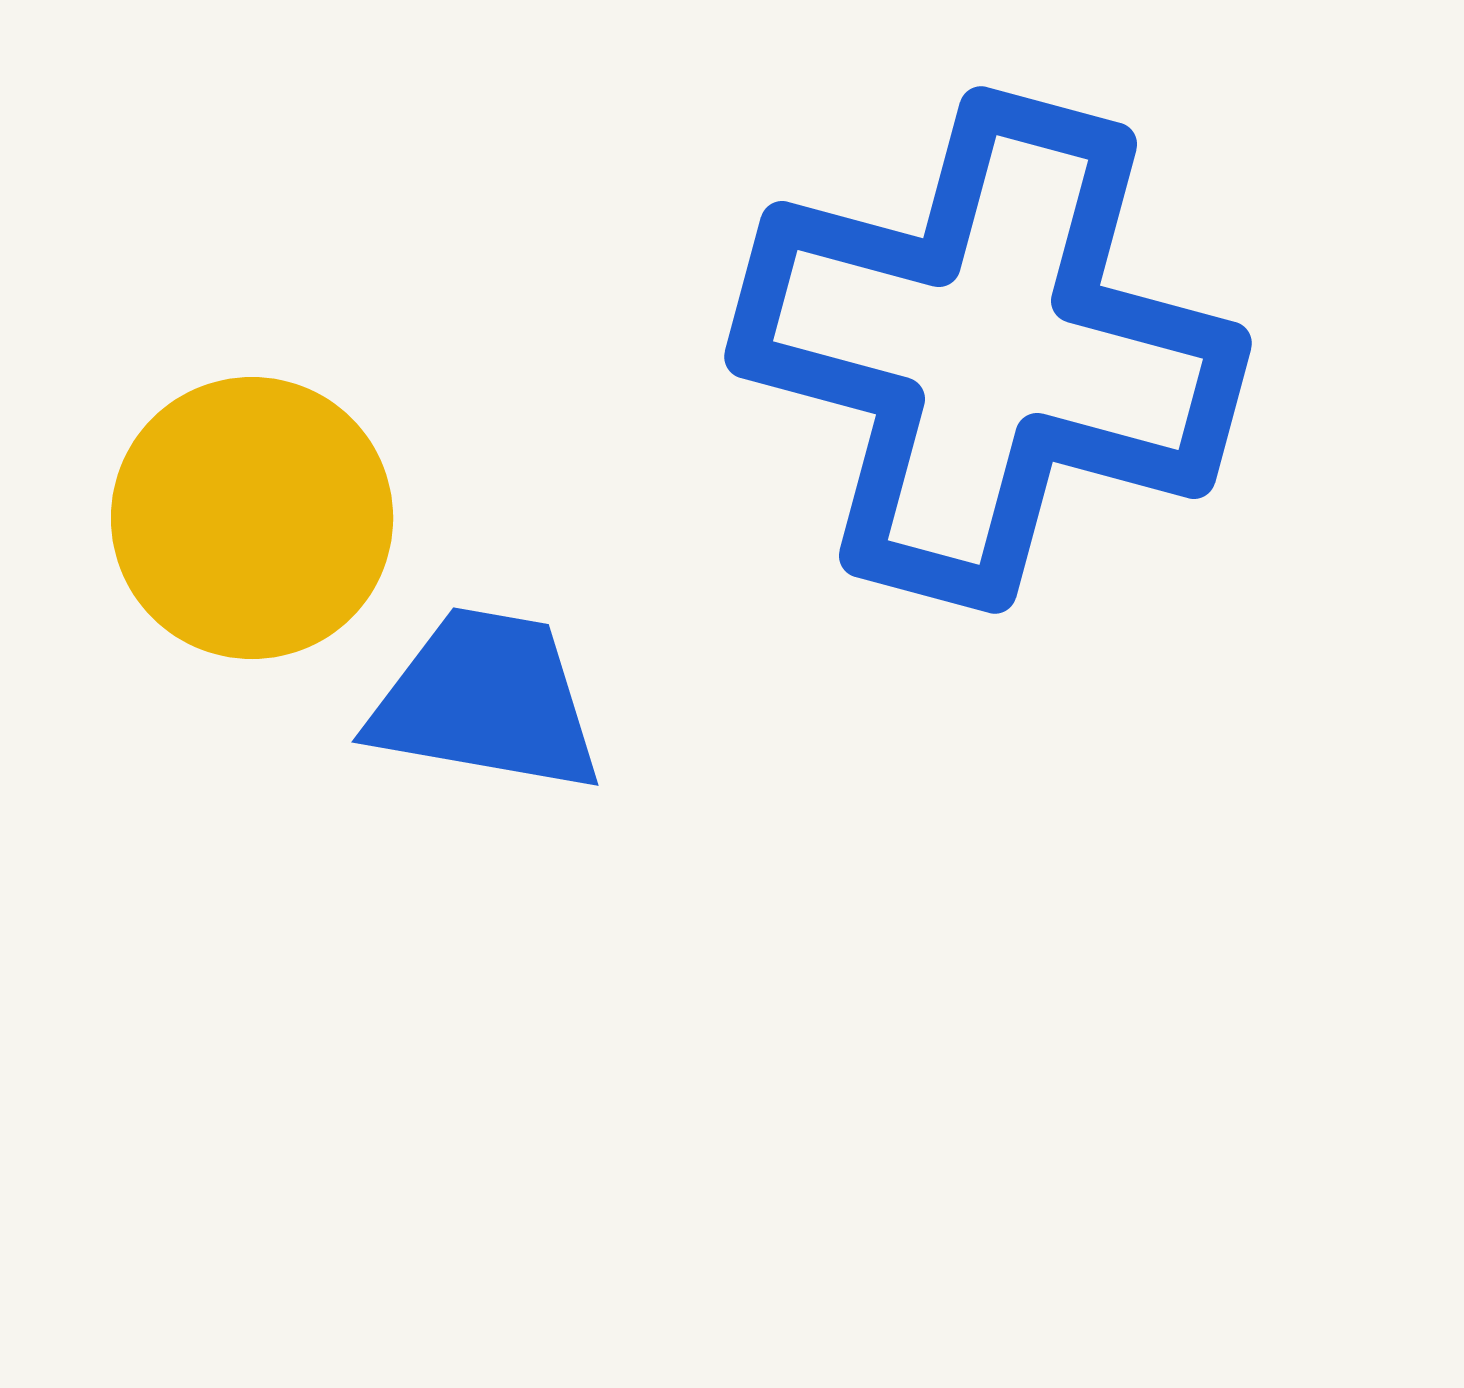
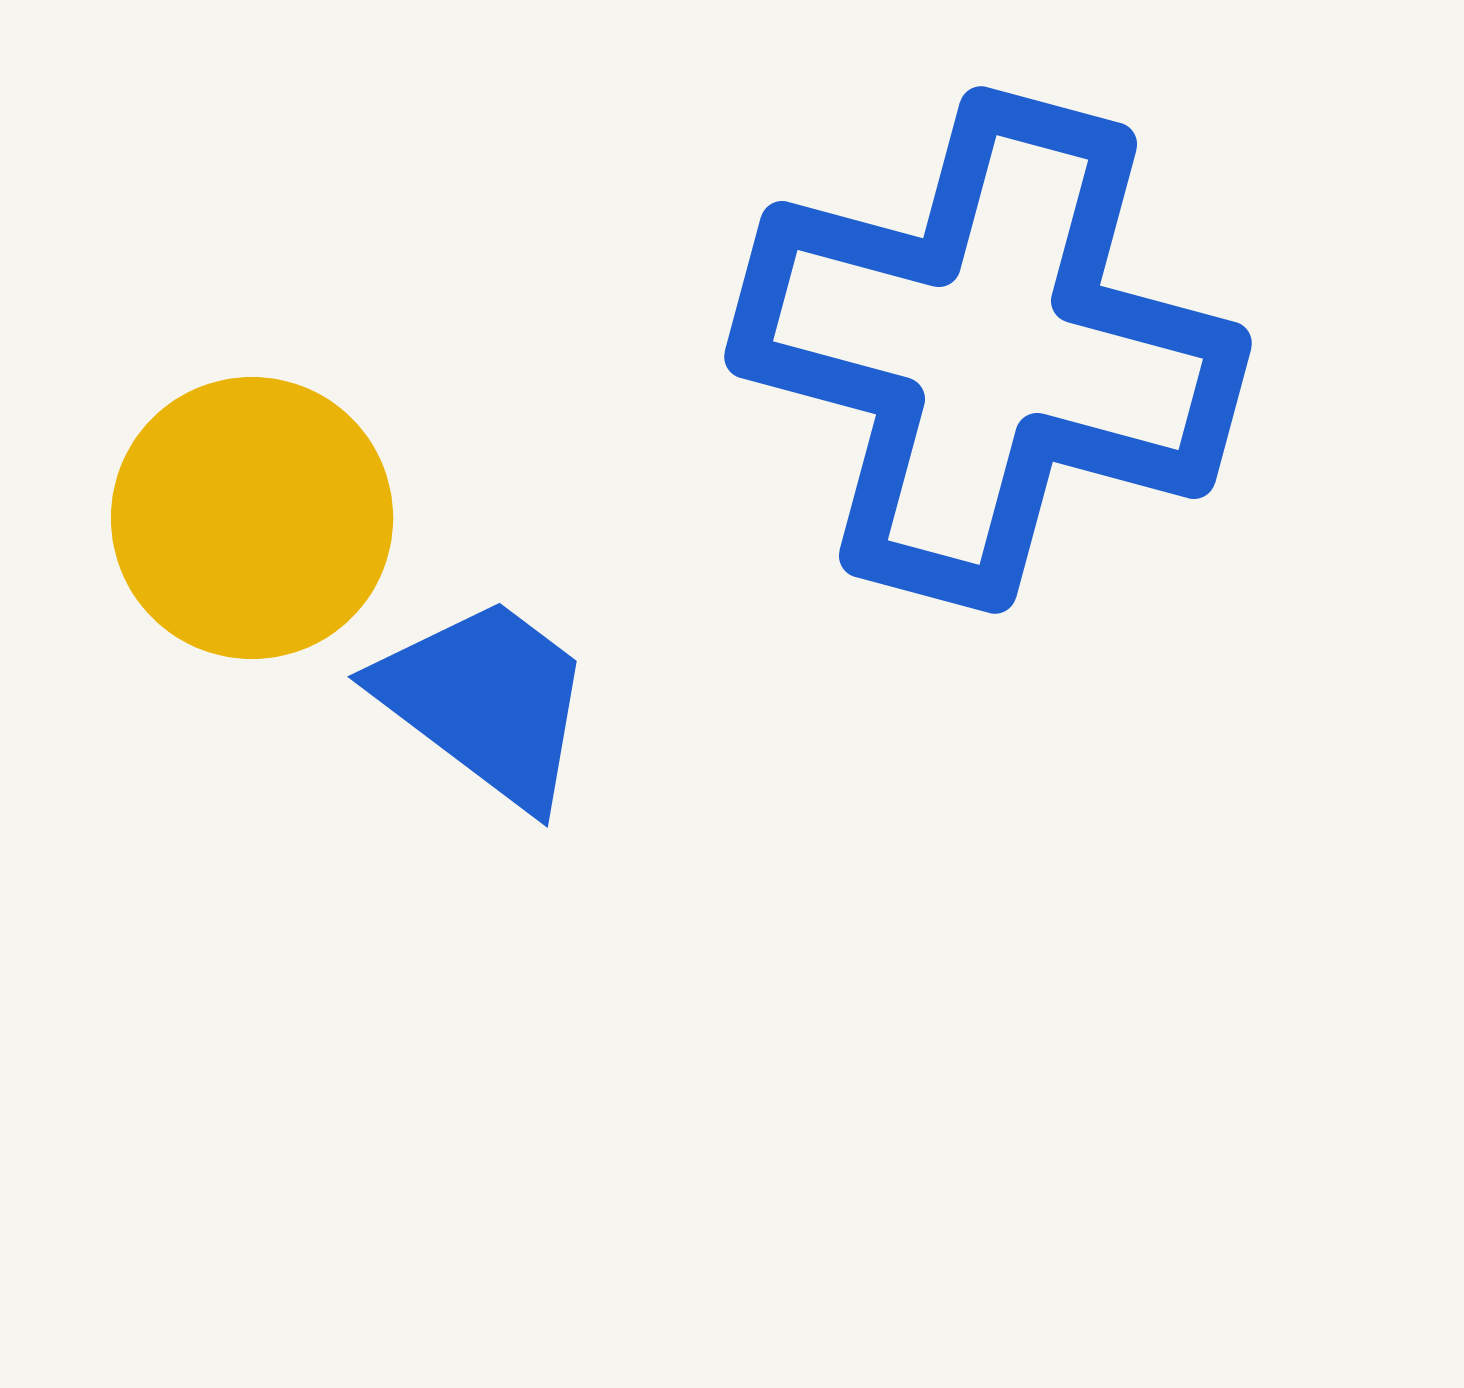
blue trapezoid: rotated 27 degrees clockwise
